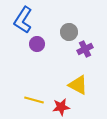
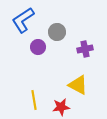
blue L-shape: rotated 24 degrees clockwise
gray circle: moved 12 px left
purple circle: moved 1 px right, 3 px down
purple cross: rotated 14 degrees clockwise
yellow line: rotated 66 degrees clockwise
